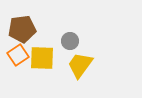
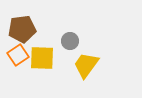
yellow trapezoid: moved 6 px right
